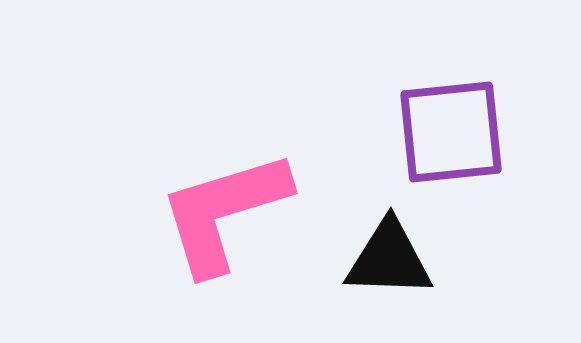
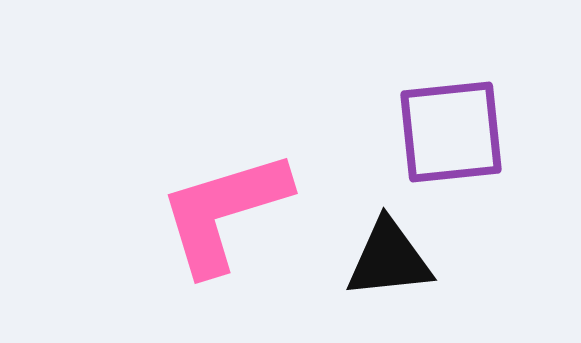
black triangle: rotated 8 degrees counterclockwise
